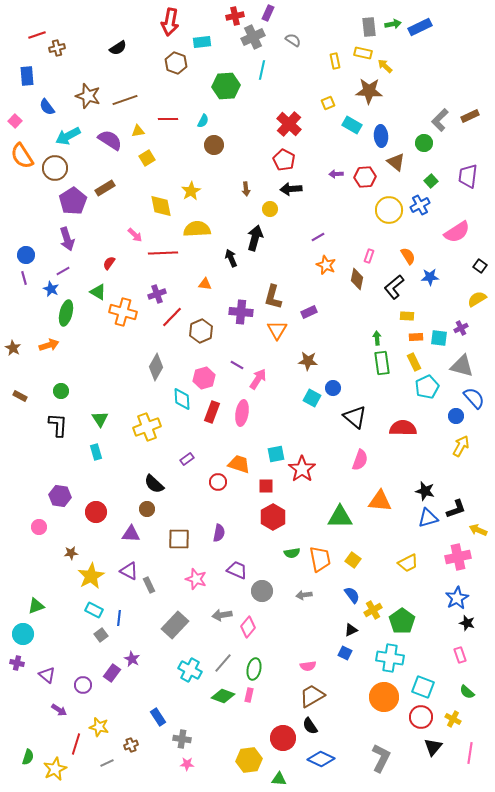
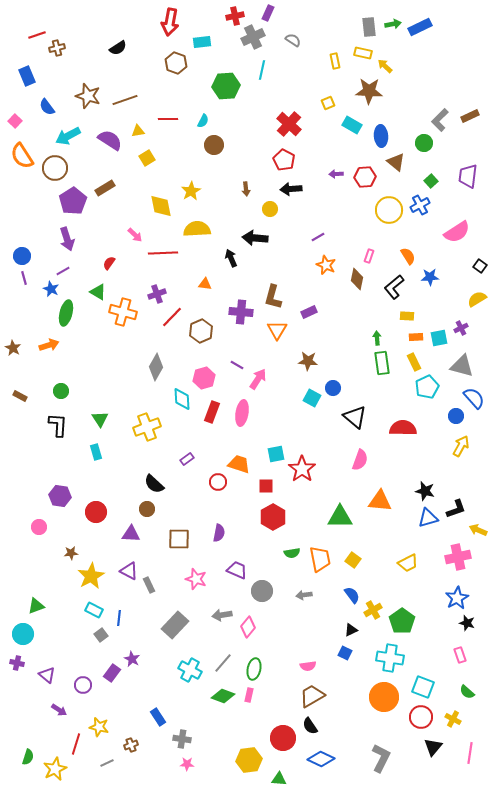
blue rectangle at (27, 76): rotated 18 degrees counterclockwise
black arrow at (255, 238): rotated 100 degrees counterclockwise
blue circle at (26, 255): moved 4 px left, 1 px down
cyan square at (439, 338): rotated 18 degrees counterclockwise
